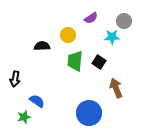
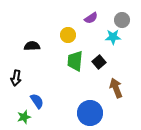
gray circle: moved 2 px left, 1 px up
cyan star: moved 1 px right
black semicircle: moved 10 px left
black square: rotated 16 degrees clockwise
black arrow: moved 1 px right, 1 px up
blue semicircle: rotated 21 degrees clockwise
blue circle: moved 1 px right
